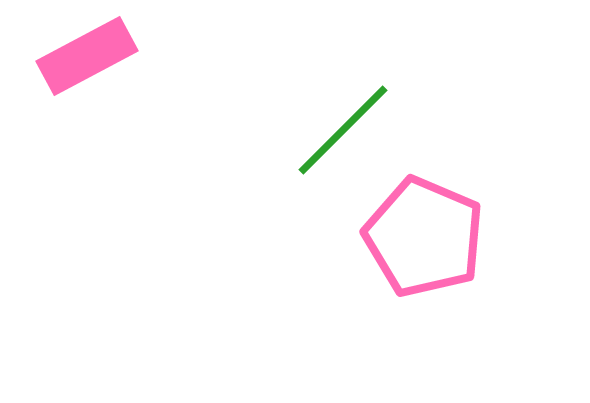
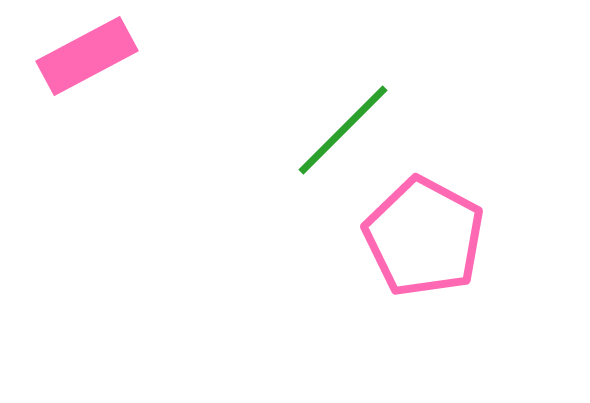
pink pentagon: rotated 5 degrees clockwise
